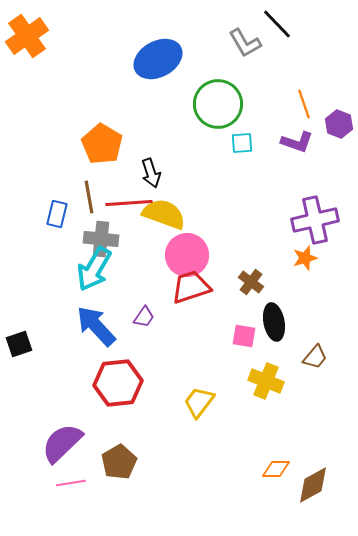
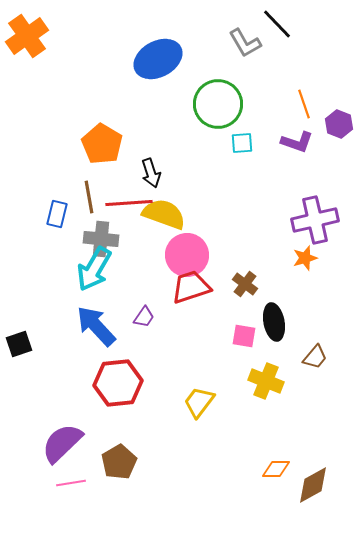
brown cross: moved 6 px left, 2 px down
